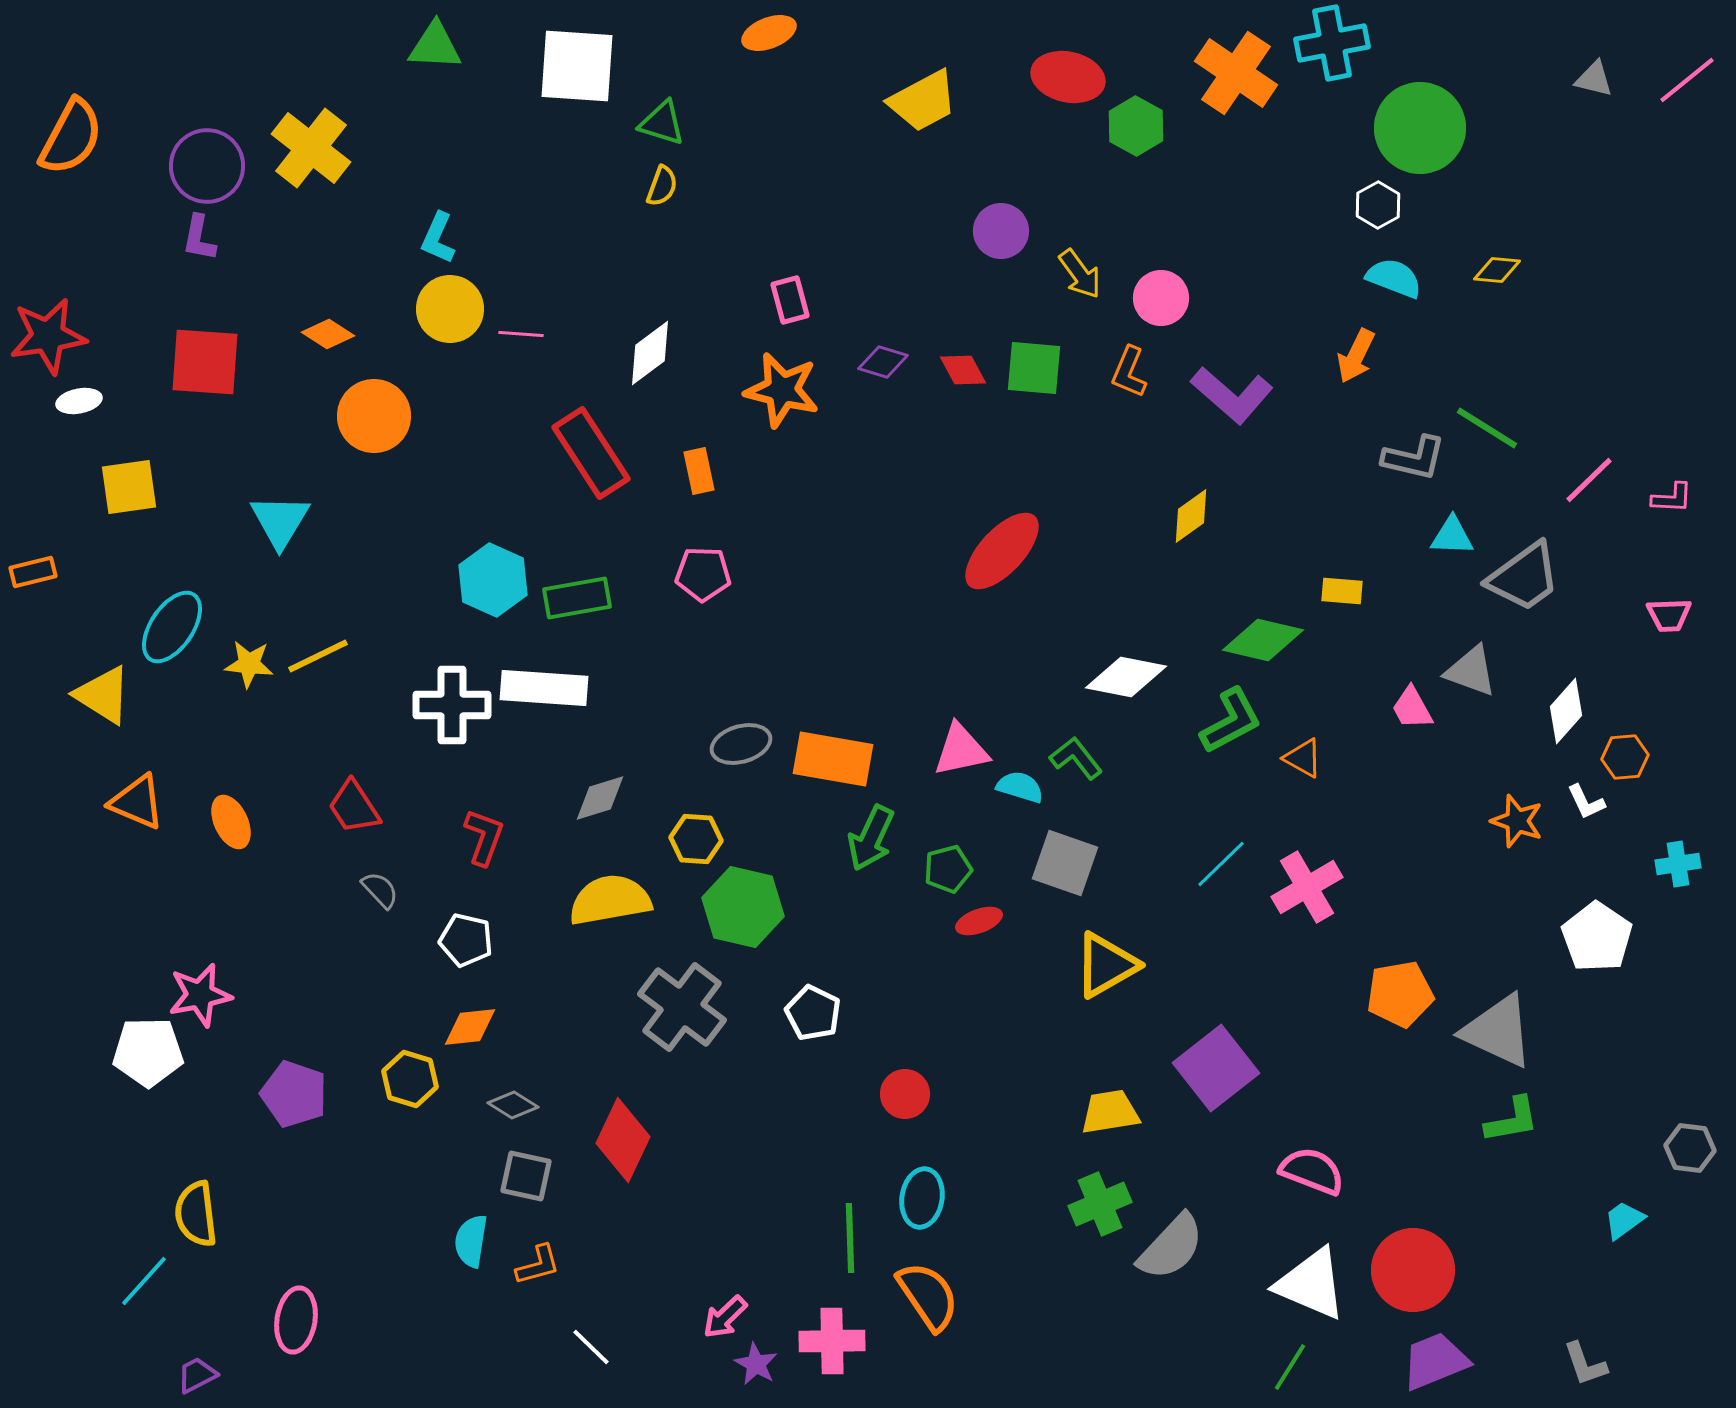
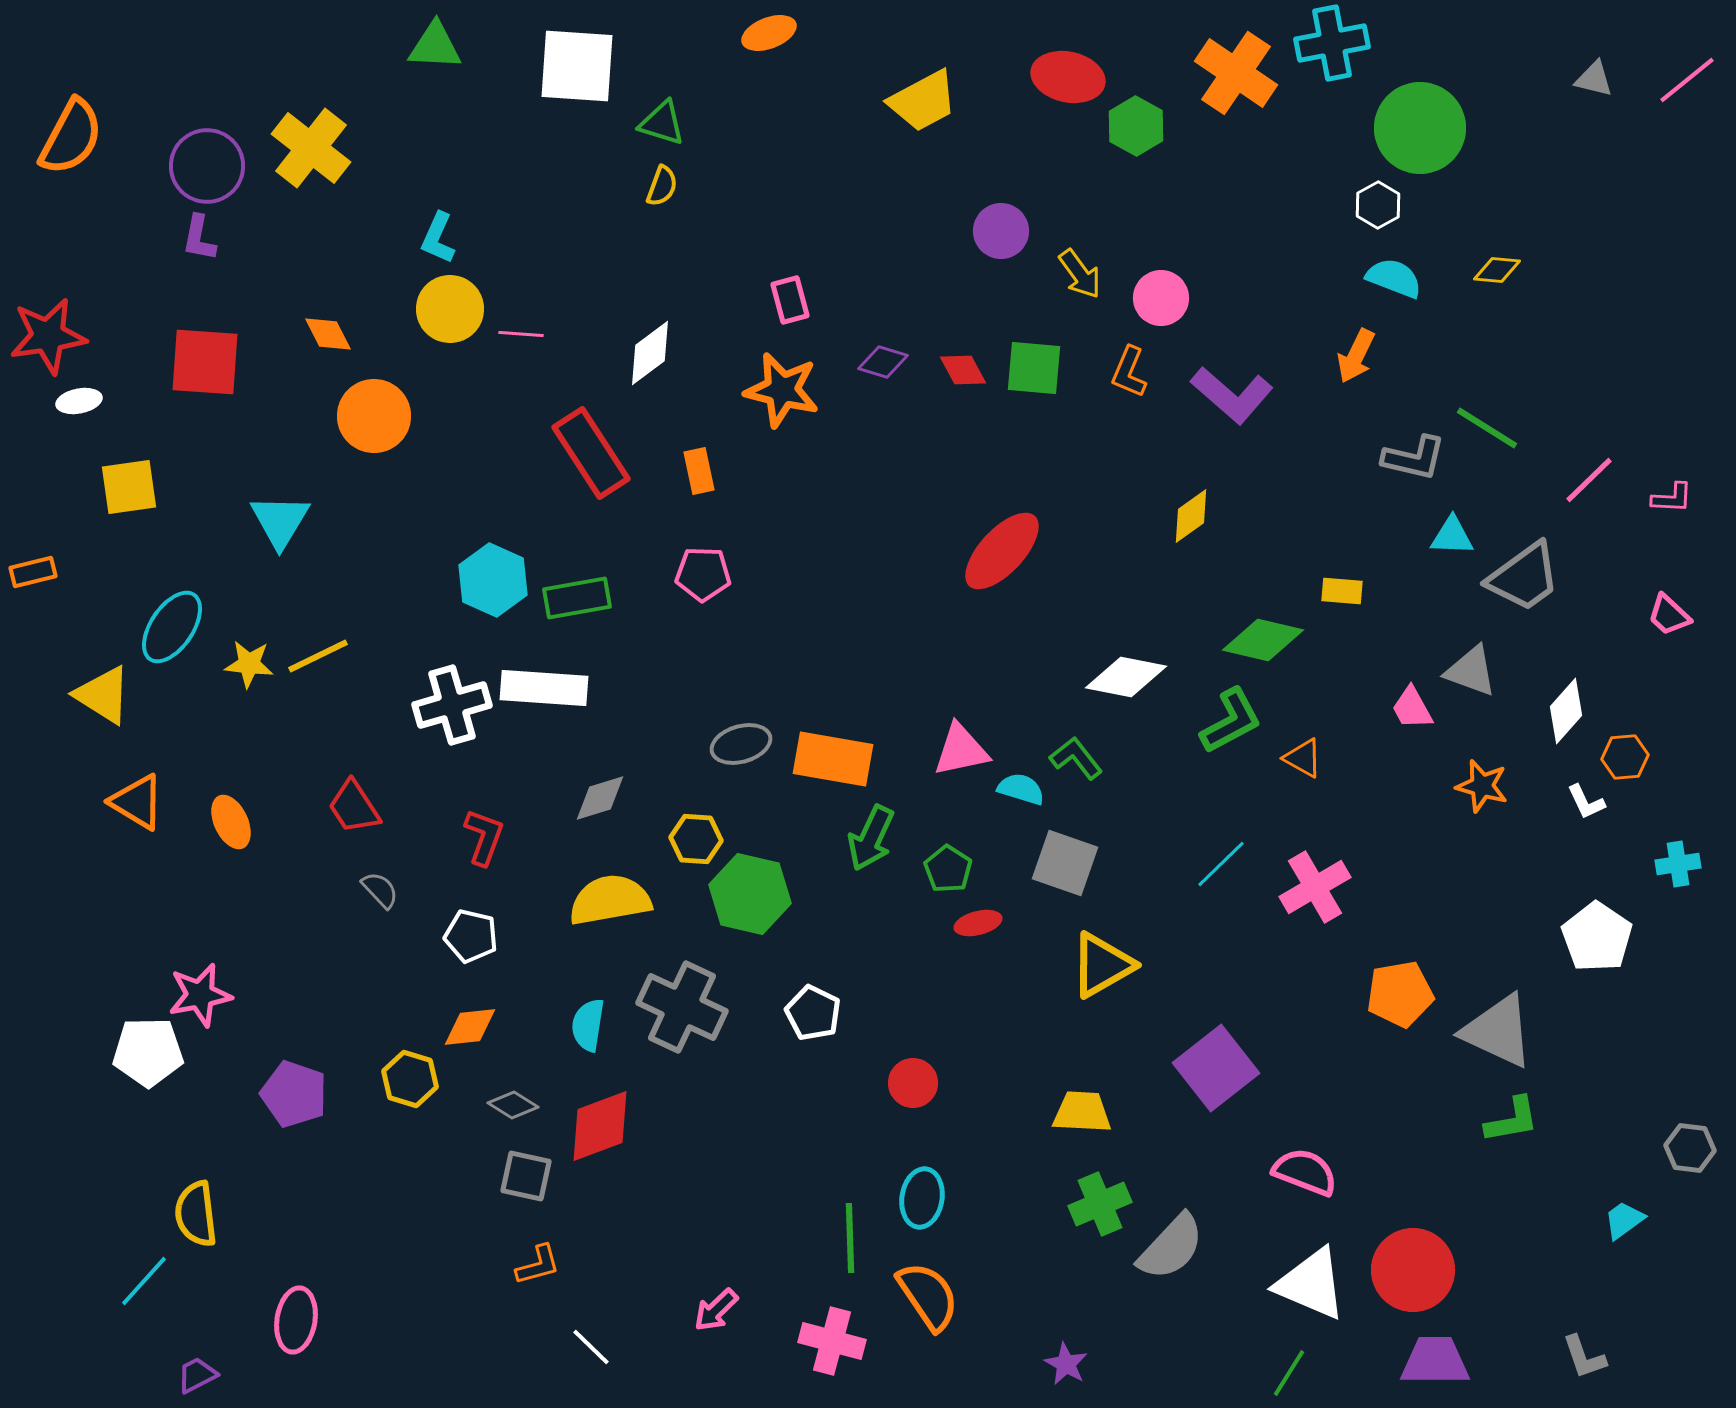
orange diamond at (328, 334): rotated 30 degrees clockwise
pink trapezoid at (1669, 615): rotated 45 degrees clockwise
white cross at (452, 705): rotated 16 degrees counterclockwise
cyan semicircle at (1020, 787): moved 1 px right, 2 px down
orange triangle at (137, 802): rotated 8 degrees clockwise
orange star at (1517, 821): moved 35 px left, 35 px up; rotated 4 degrees counterclockwise
green pentagon at (948, 869): rotated 24 degrees counterclockwise
pink cross at (1307, 887): moved 8 px right
green hexagon at (743, 907): moved 7 px right, 13 px up
red ellipse at (979, 921): moved 1 px left, 2 px down; rotated 6 degrees clockwise
white pentagon at (466, 940): moved 5 px right, 4 px up
yellow triangle at (1106, 965): moved 4 px left
gray cross at (682, 1007): rotated 12 degrees counterclockwise
red circle at (905, 1094): moved 8 px right, 11 px up
yellow trapezoid at (1110, 1112): moved 28 px left; rotated 12 degrees clockwise
red diamond at (623, 1140): moved 23 px left, 14 px up; rotated 44 degrees clockwise
pink semicircle at (1312, 1171): moved 7 px left, 1 px down
cyan semicircle at (471, 1241): moved 117 px right, 216 px up
pink arrow at (725, 1317): moved 9 px left, 7 px up
pink cross at (832, 1341): rotated 16 degrees clockwise
purple trapezoid at (1435, 1361): rotated 22 degrees clockwise
purple star at (756, 1364): moved 310 px right
gray L-shape at (1585, 1364): moved 1 px left, 7 px up
green line at (1290, 1367): moved 1 px left, 6 px down
